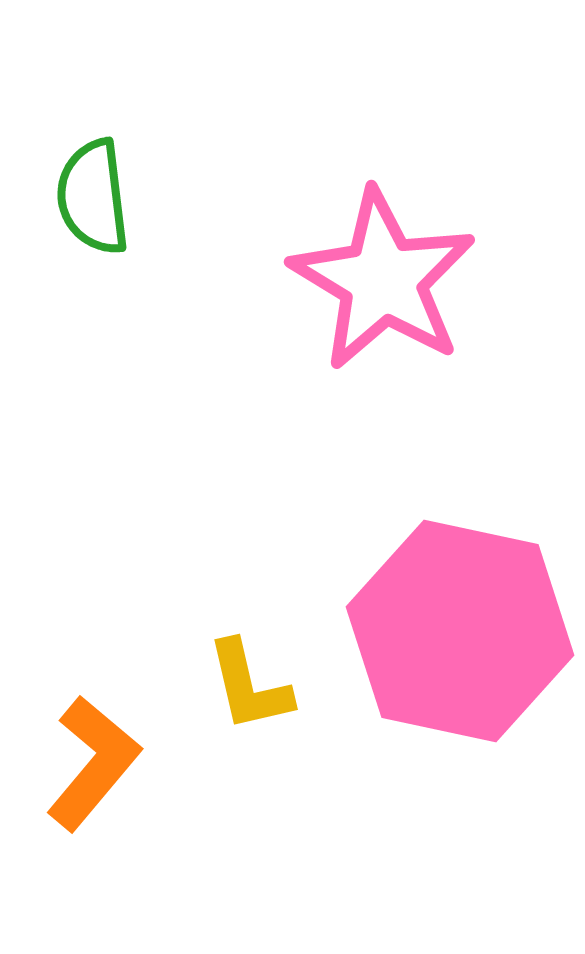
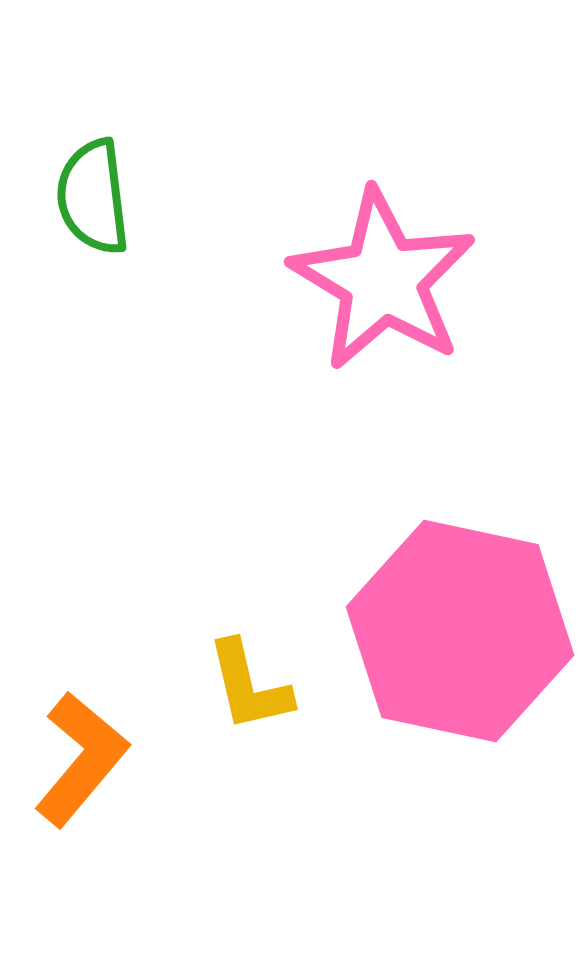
orange L-shape: moved 12 px left, 4 px up
